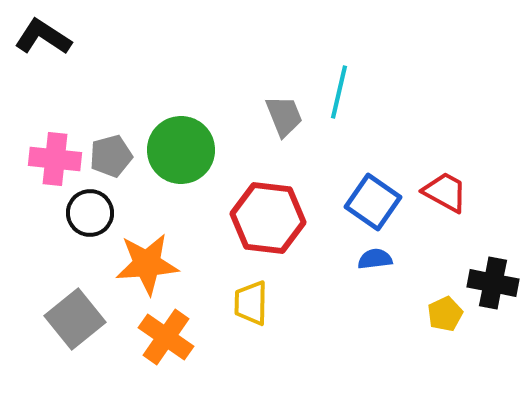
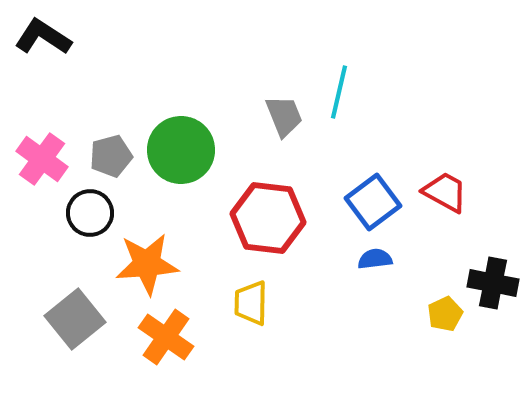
pink cross: moved 13 px left; rotated 30 degrees clockwise
blue square: rotated 18 degrees clockwise
